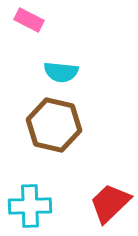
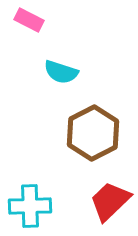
cyan semicircle: rotated 12 degrees clockwise
brown hexagon: moved 39 px right, 8 px down; rotated 20 degrees clockwise
red trapezoid: moved 2 px up
